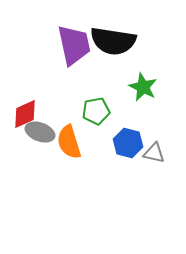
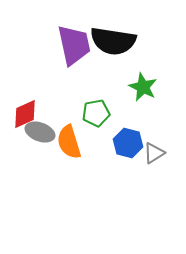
green pentagon: moved 2 px down
gray triangle: rotated 45 degrees counterclockwise
